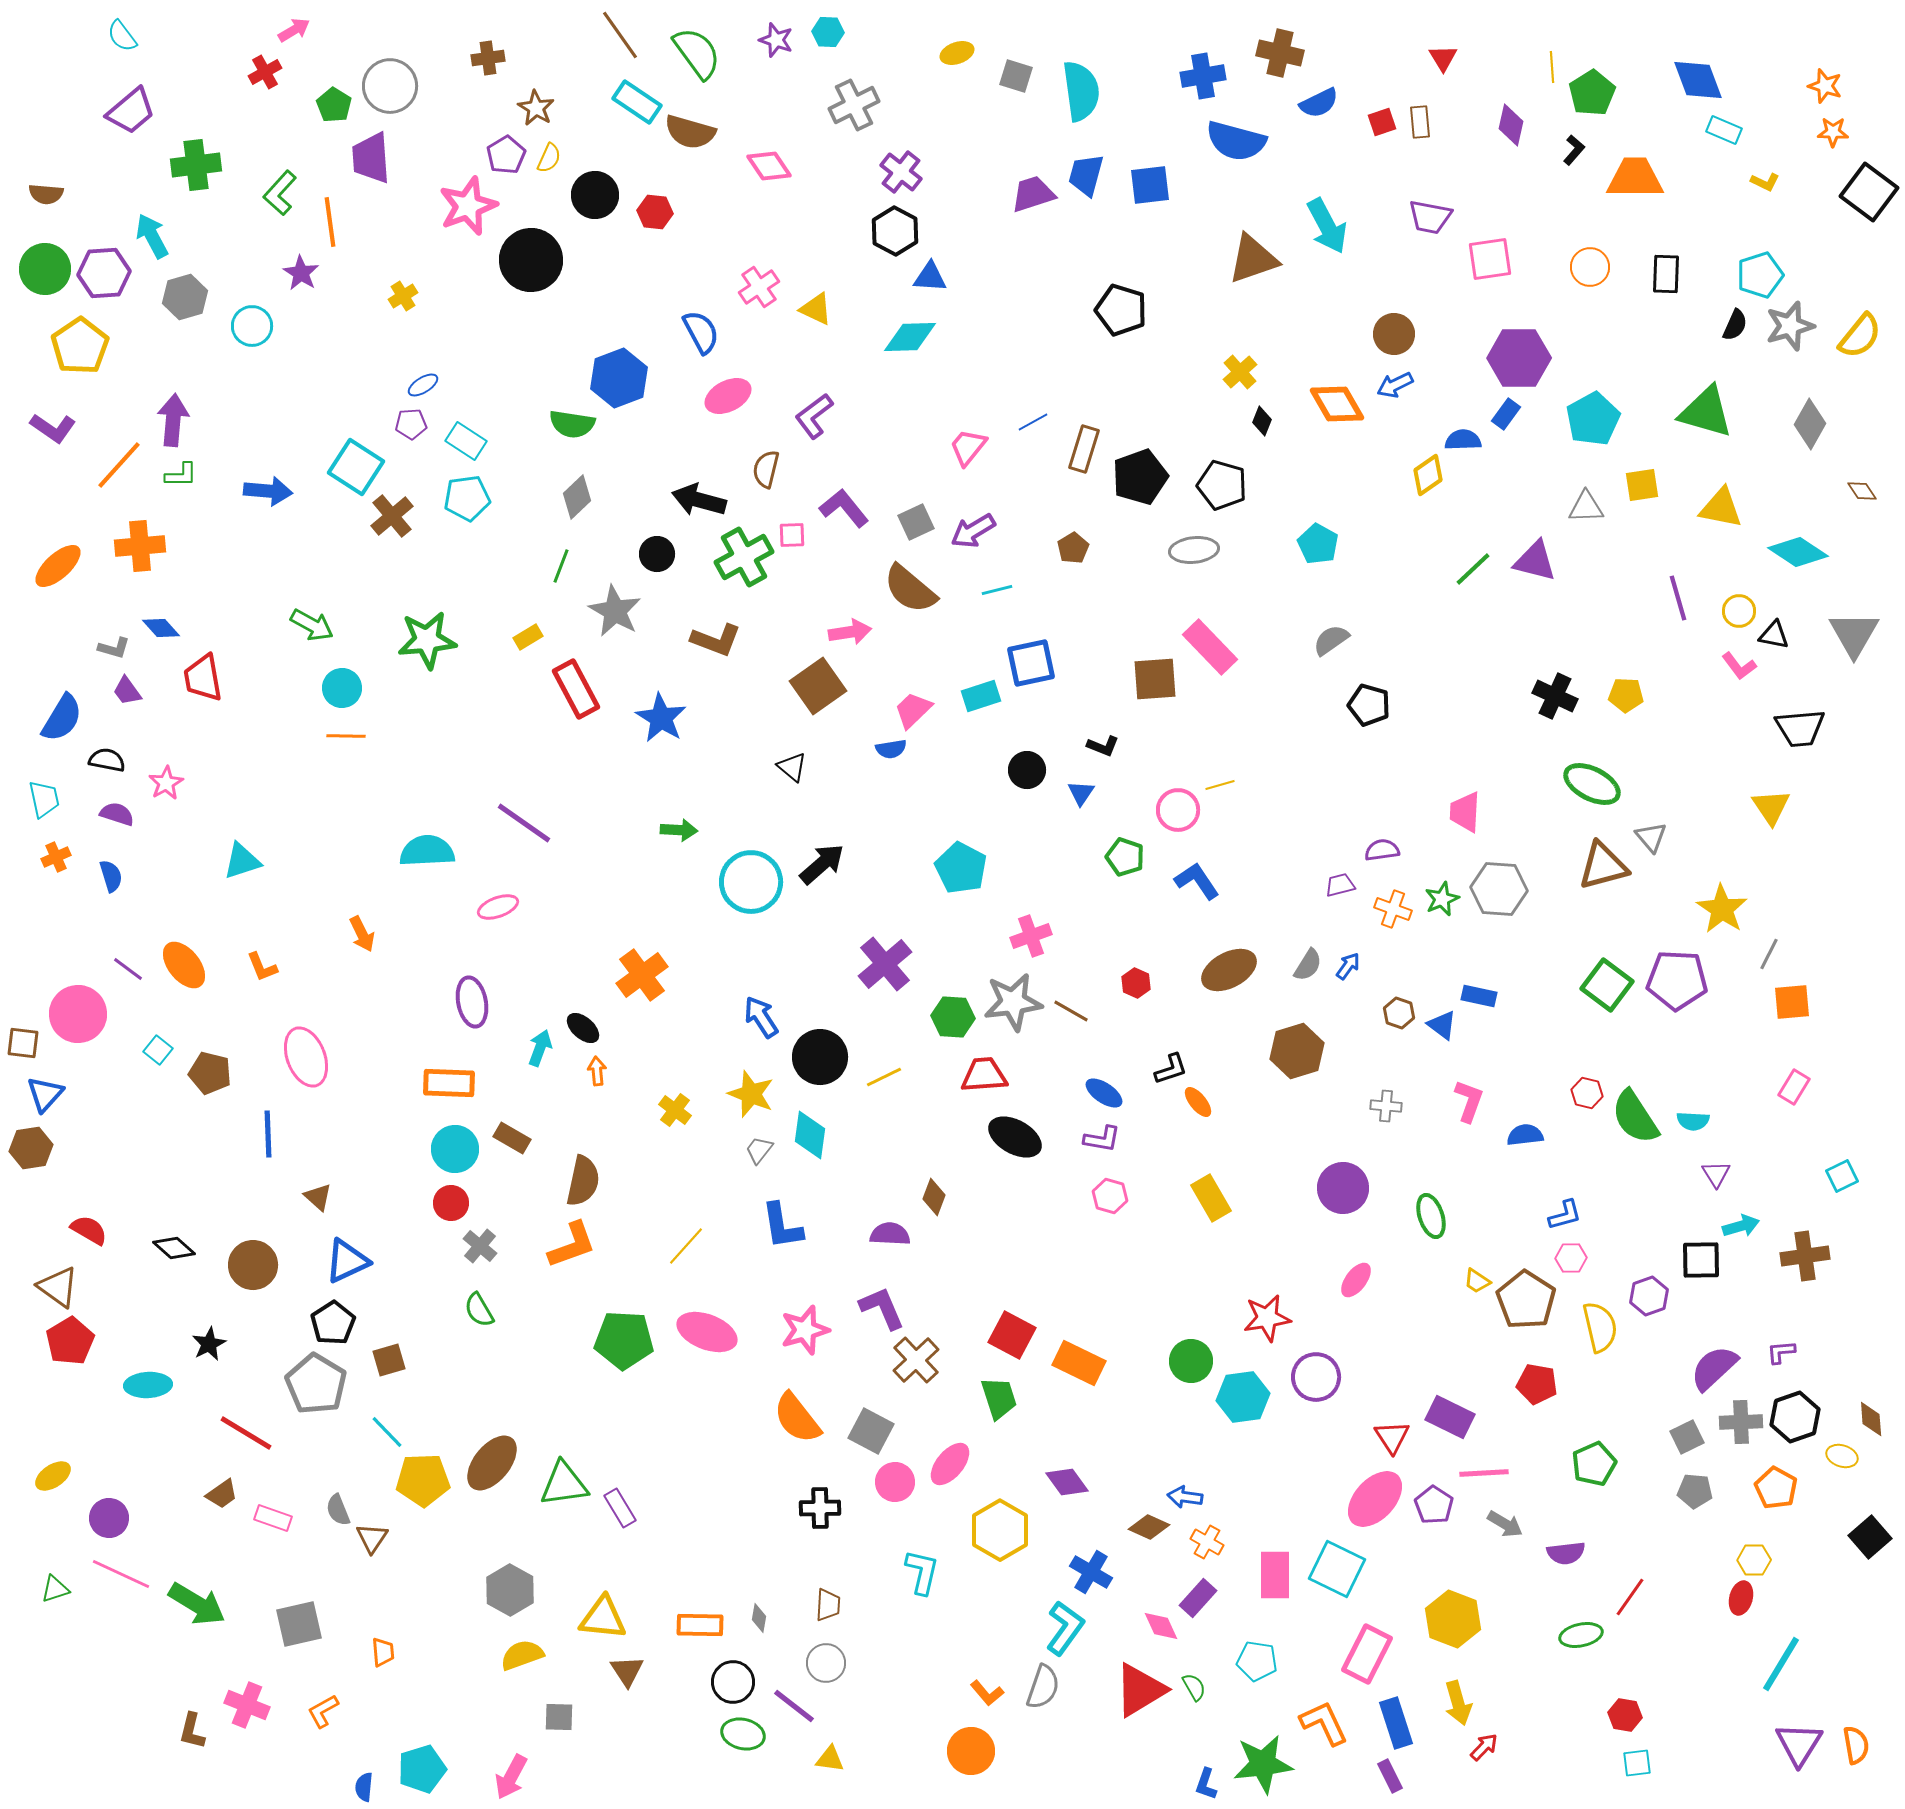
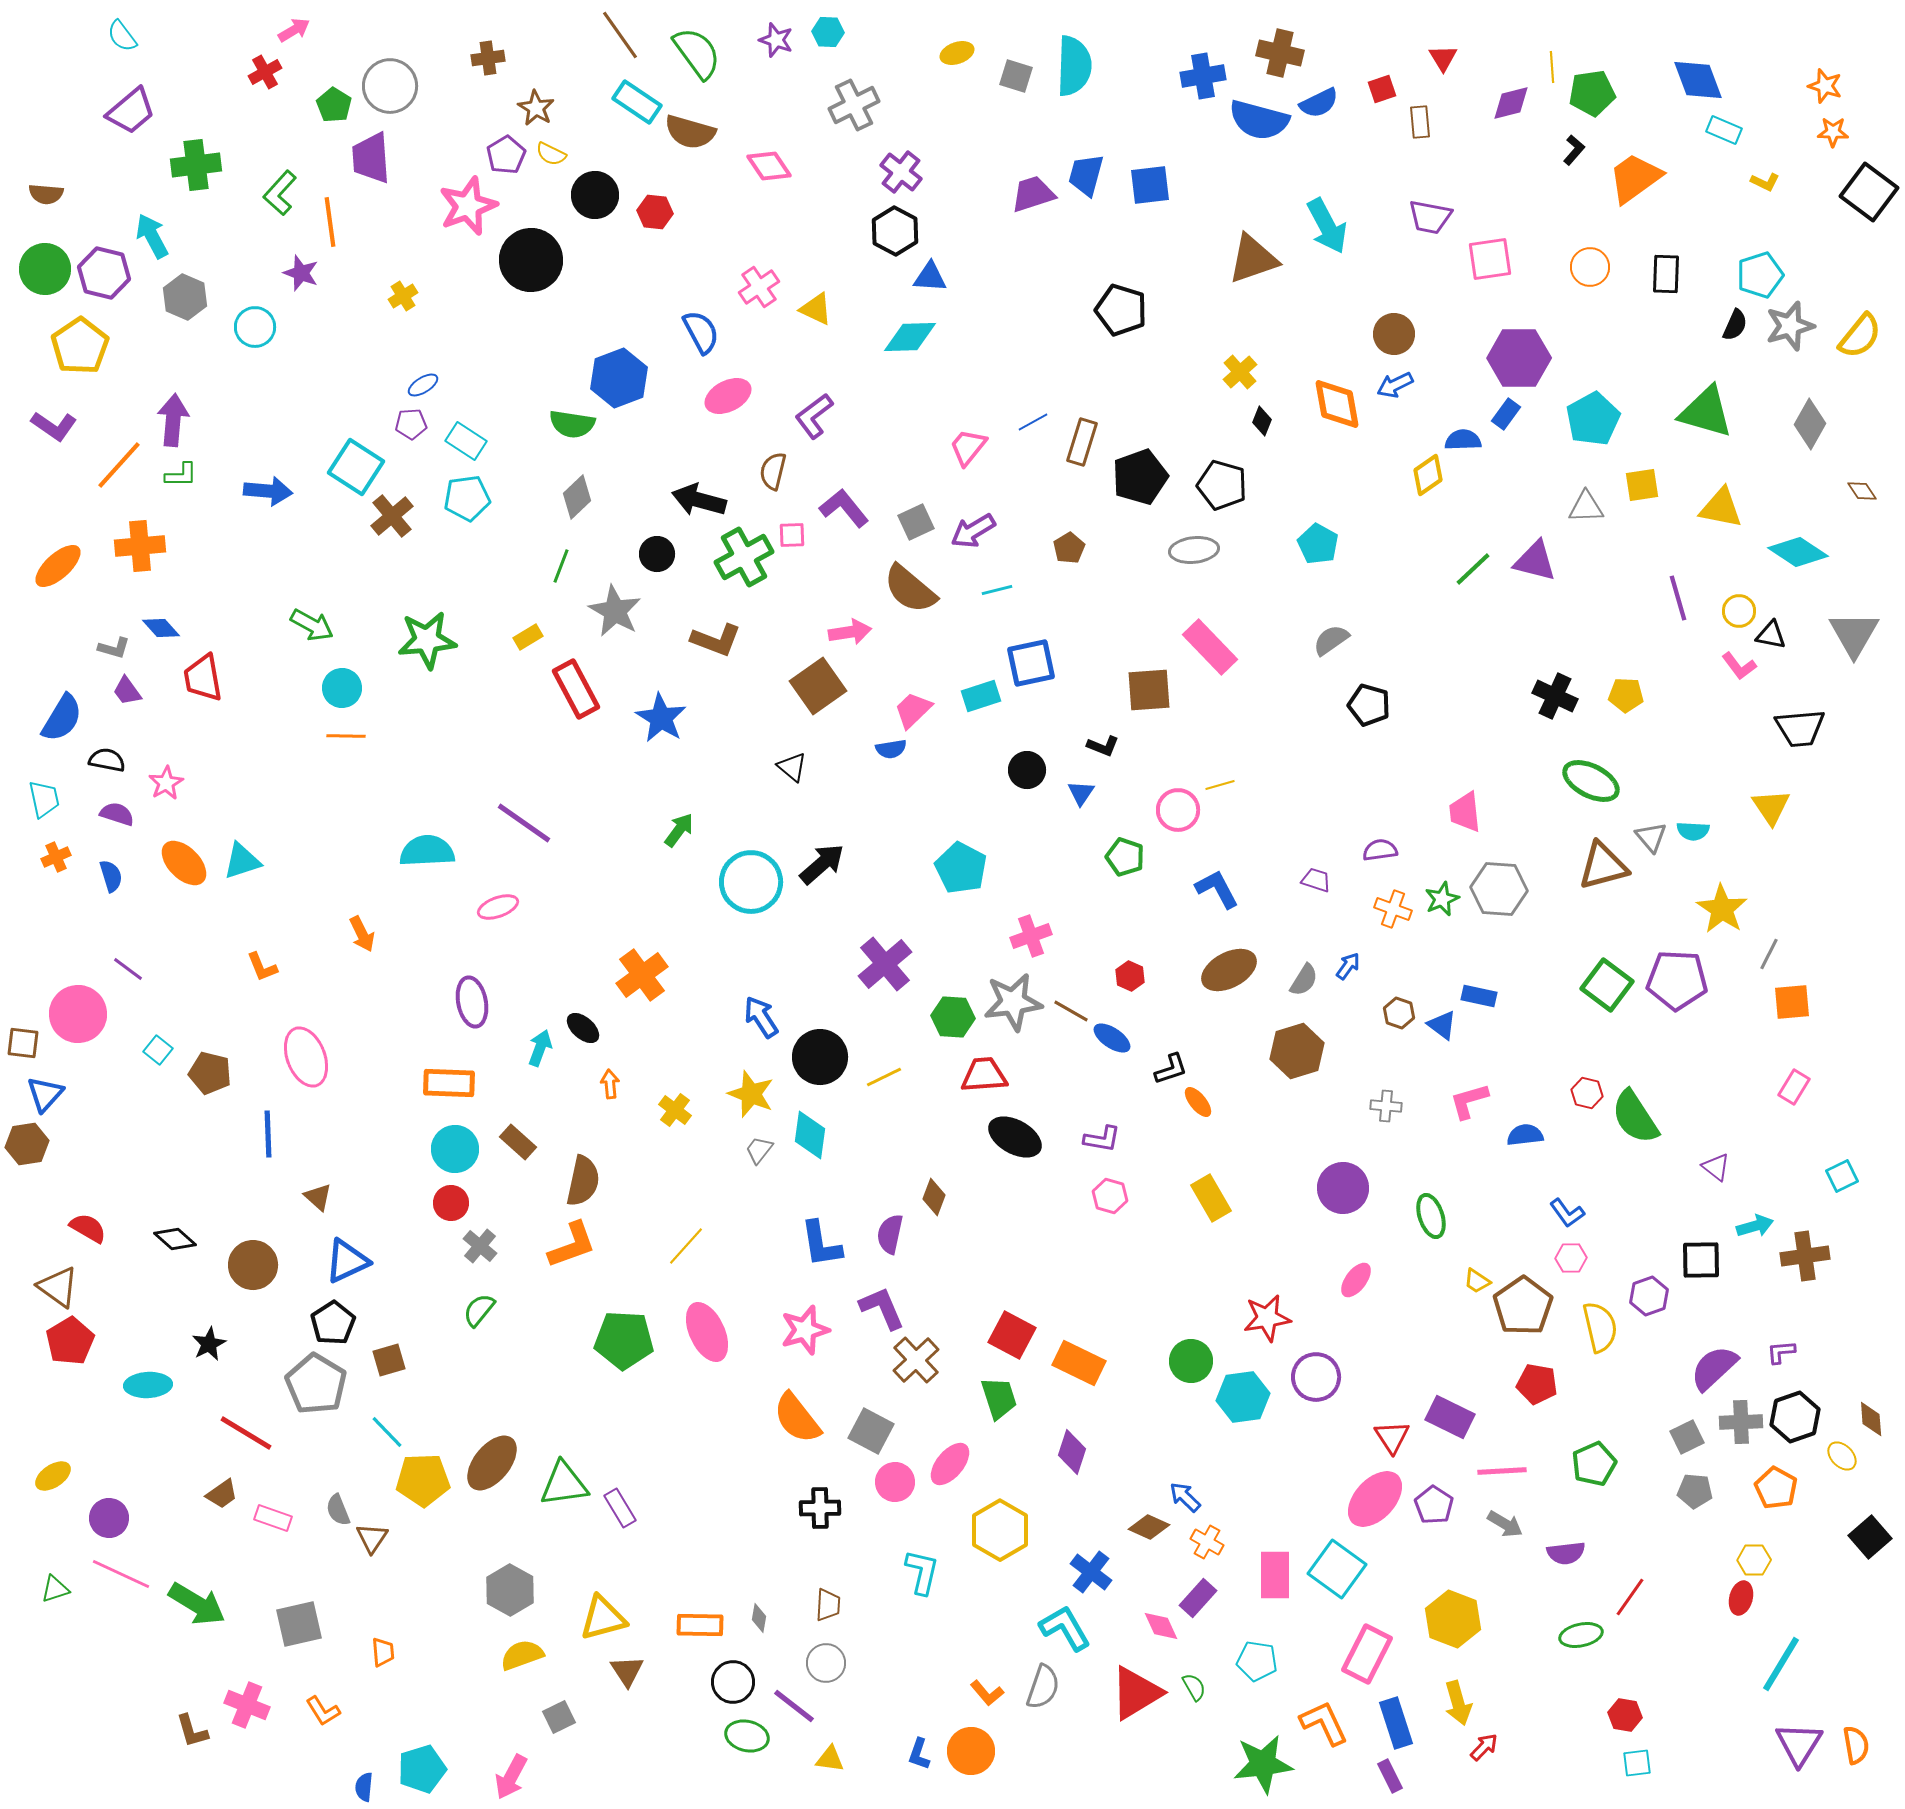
cyan semicircle at (1081, 91): moved 7 px left, 25 px up; rotated 10 degrees clockwise
green pentagon at (1592, 93): rotated 24 degrees clockwise
red square at (1382, 122): moved 33 px up
purple diamond at (1511, 125): moved 22 px up; rotated 63 degrees clockwise
blue semicircle at (1236, 141): moved 23 px right, 21 px up
yellow semicircle at (549, 158): moved 2 px right, 4 px up; rotated 92 degrees clockwise
orange trapezoid at (1635, 178): rotated 36 degrees counterclockwise
purple hexagon at (104, 273): rotated 18 degrees clockwise
purple star at (301, 273): rotated 12 degrees counterclockwise
gray hexagon at (185, 297): rotated 21 degrees counterclockwise
cyan circle at (252, 326): moved 3 px right, 1 px down
orange diamond at (1337, 404): rotated 20 degrees clockwise
purple L-shape at (53, 428): moved 1 px right, 2 px up
brown rectangle at (1084, 449): moved 2 px left, 7 px up
brown semicircle at (766, 469): moved 7 px right, 2 px down
brown pentagon at (1073, 548): moved 4 px left
black triangle at (1774, 635): moved 3 px left
brown square at (1155, 679): moved 6 px left, 11 px down
green ellipse at (1592, 784): moved 1 px left, 3 px up
pink trapezoid at (1465, 812): rotated 9 degrees counterclockwise
green arrow at (679, 830): rotated 57 degrees counterclockwise
purple semicircle at (1382, 850): moved 2 px left
blue L-shape at (1197, 881): moved 20 px right, 8 px down; rotated 6 degrees clockwise
purple trapezoid at (1340, 885): moved 24 px left, 5 px up; rotated 32 degrees clockwise
orange ellipse at (184, 965): moved 102 px up; rotated 6 degrees counterclockwise
gray semicircle at (1308, 965): moved 4 px left, 15 px down
red hexagon at (1136, 983): moved 6 px left, 7 px up
orange arrow at (597, 1071): moved 13 px right, 13 px down
blue ellipse at (1104, 1093): moved 8 px right, 55 px up
pink L-shape at (1469, 1101): rotated 126 degrees counterclockwise
cyan semicircle at (1693, 1121): moved 290 px up
brown rectangle at (512, 1138): moved 6 px right, 4 px down; rotated 12 degrees clockwise
brown hexagon at (31, 1148): moved 4 px left, 4 px up
purple triangle at (1716, 1174): moved 7 px up; rotated 20 degrees counterclockwise
blue L-shape at (1565, 1215): moved 2 px right, 2 px up; rotated 69 degrees clockwise
blue L-shape at (782, 1226): moved 39 px right, 18 px down
cyan arrow at (1741, 1226): moved 14 px right
red semicircle at (89, 1230): moved 1 px left, 2 px up
purple semicircle at (890, 1234): rotated 81 degrees counterclockwise
black diamond at (174, 1248): moved 1 px right, 9 px up
brown pentagon at (1526, 1300): moved 3 px left, 6 px down; rotated 4 degrees clockwise
green semicircle at (479, 1310): rotated 69 degrees clockwise
pink ellipse at (707, 1332): rotated 44 degrees clockwise
yellow ellipse at (1842, 1456): rotated 28 degrees clockwise
pink line at (1484, 1473): moved 18 px right, 2 px up
purple diamond at (1067, 1482): moved 5 px right, 30 px up; rotated 54 degrees clockwise
blue arrow at (1185, 1497): rotated 36 degrees clockwise
cyan square at (1337, 1569): rotated 10 degrees clockwise
blue cross at (1091, 1572): rotated 6 degrees clockwise
yellow triangle at (603, 1618): rotated 21 degrees counterclockwise
cyan L-shape at (1065, 1628): rotated 66 degrees counterclockwise
red triangle at (1140, 1690): moved 4 px left, 3 px down
orange L-shape at (323, 1711): rotated 93 degrees counterclockwise
gray square at (559, 1717): rotated 28 degrees counterclockwise
brown L-shape at (192, 1731): rotated 30 degrees counterclockwise
green ellipse at (743, 1734): moved 4 px right, 2 px down
blue L-shape at (1206, 1784): moved 287 px left, 30 px up
